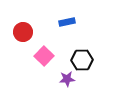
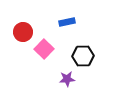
pink square: moved 7 px up
black hexagon: moved 1 px right, 4 px up
